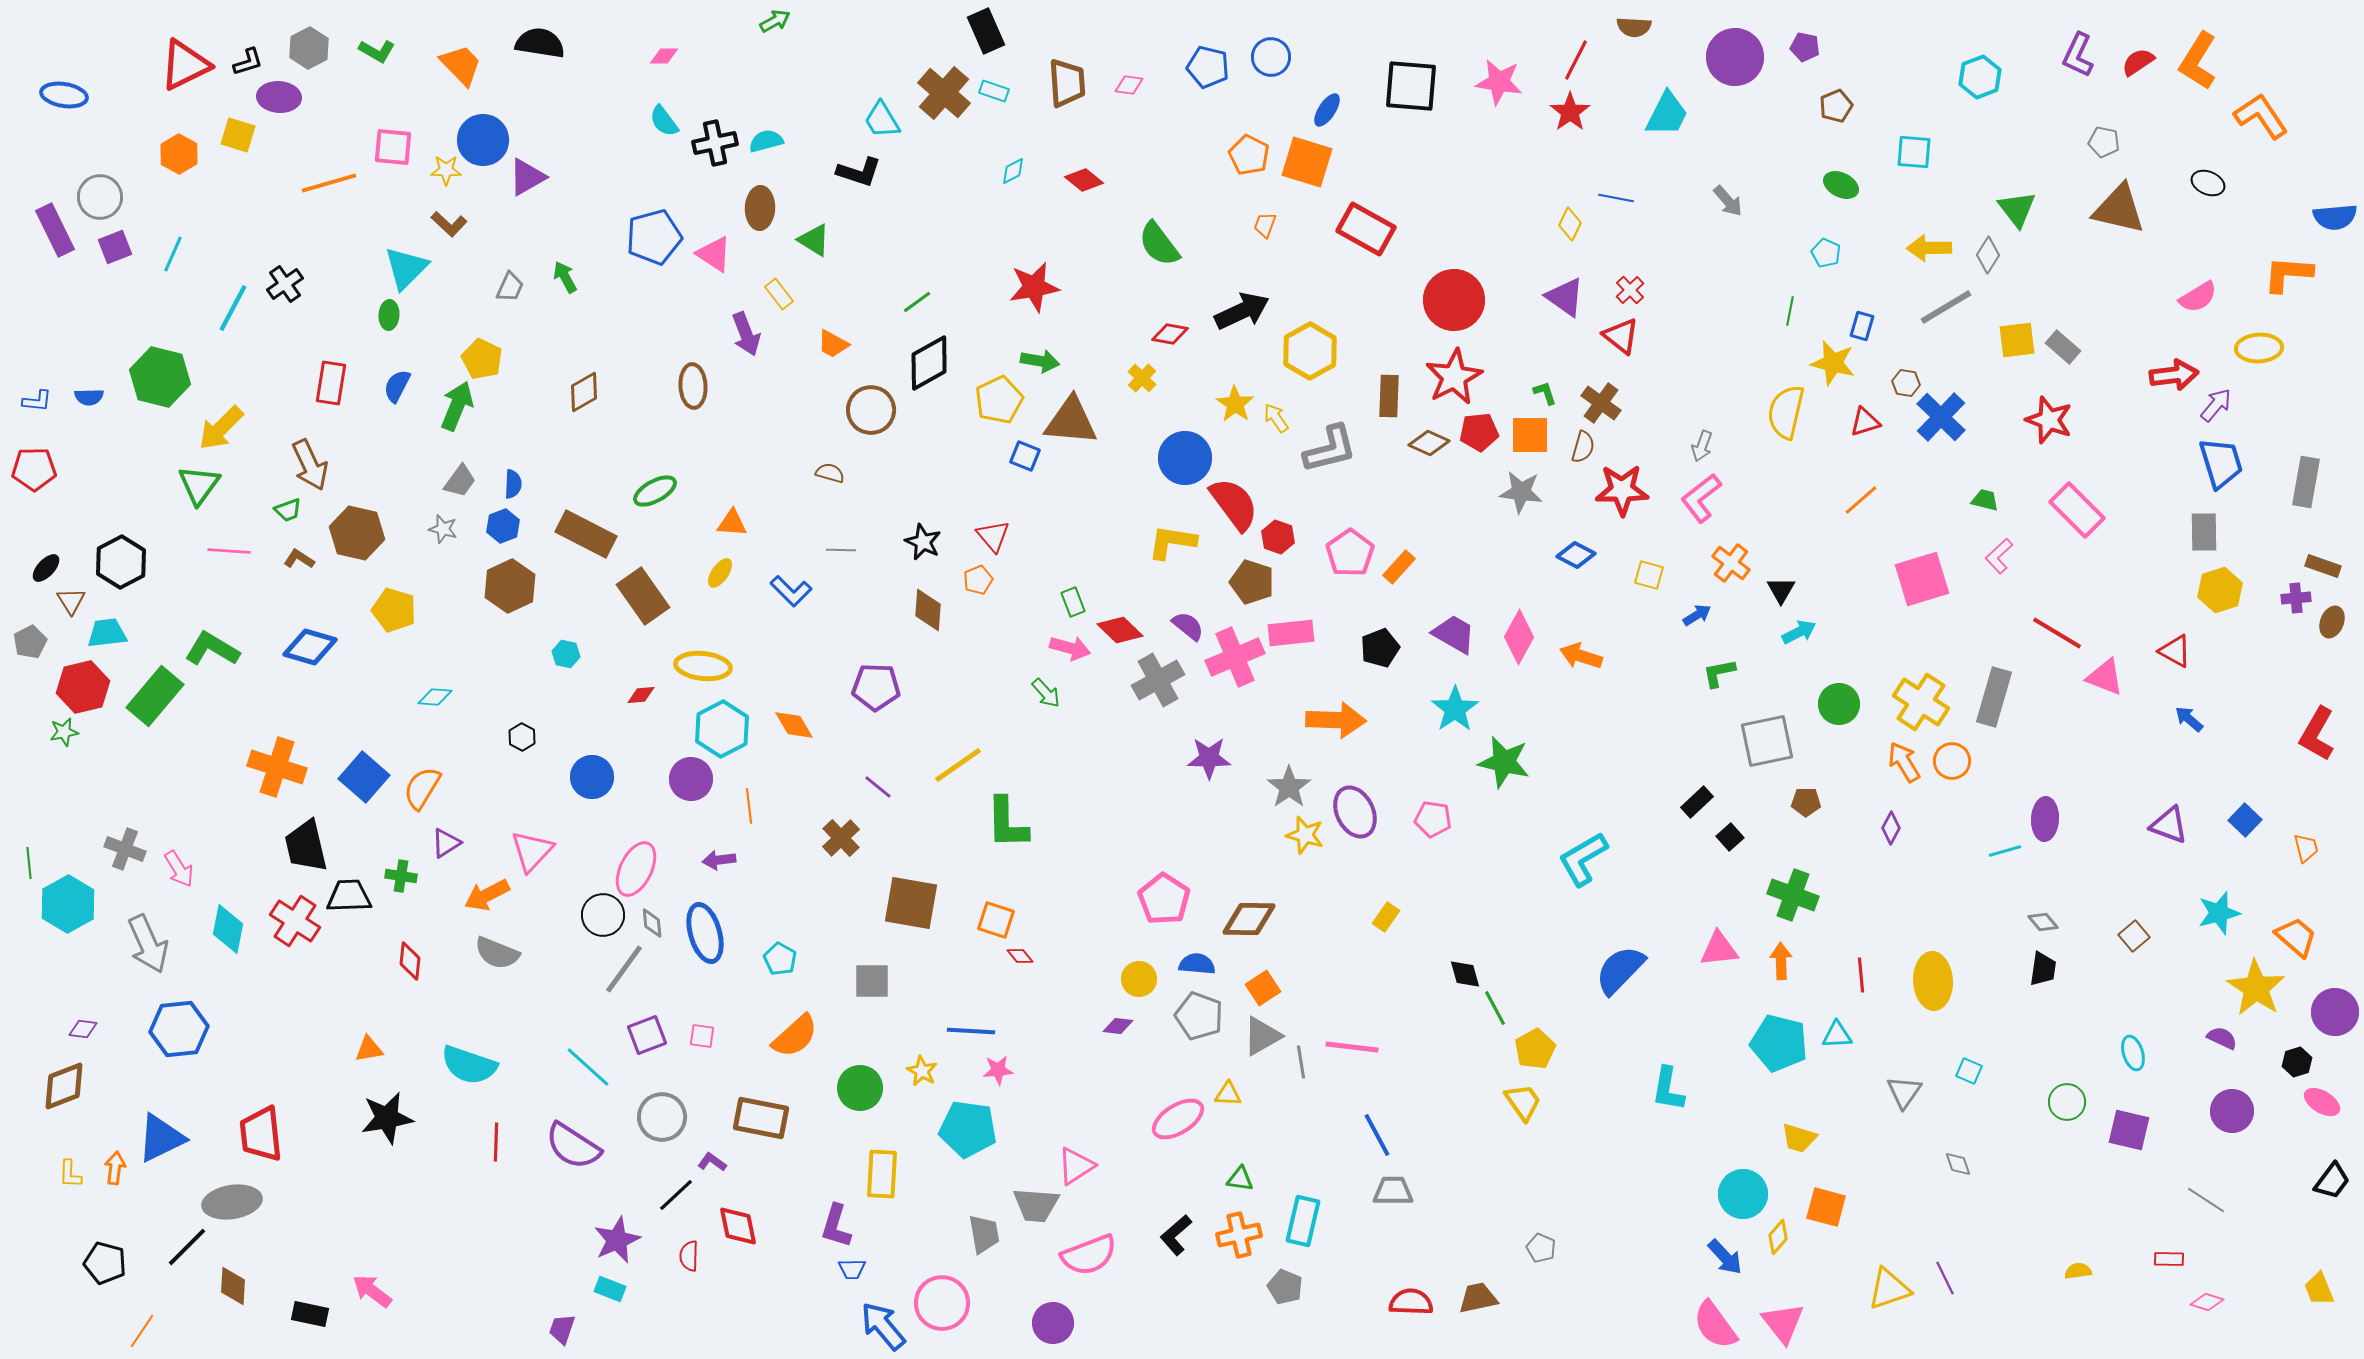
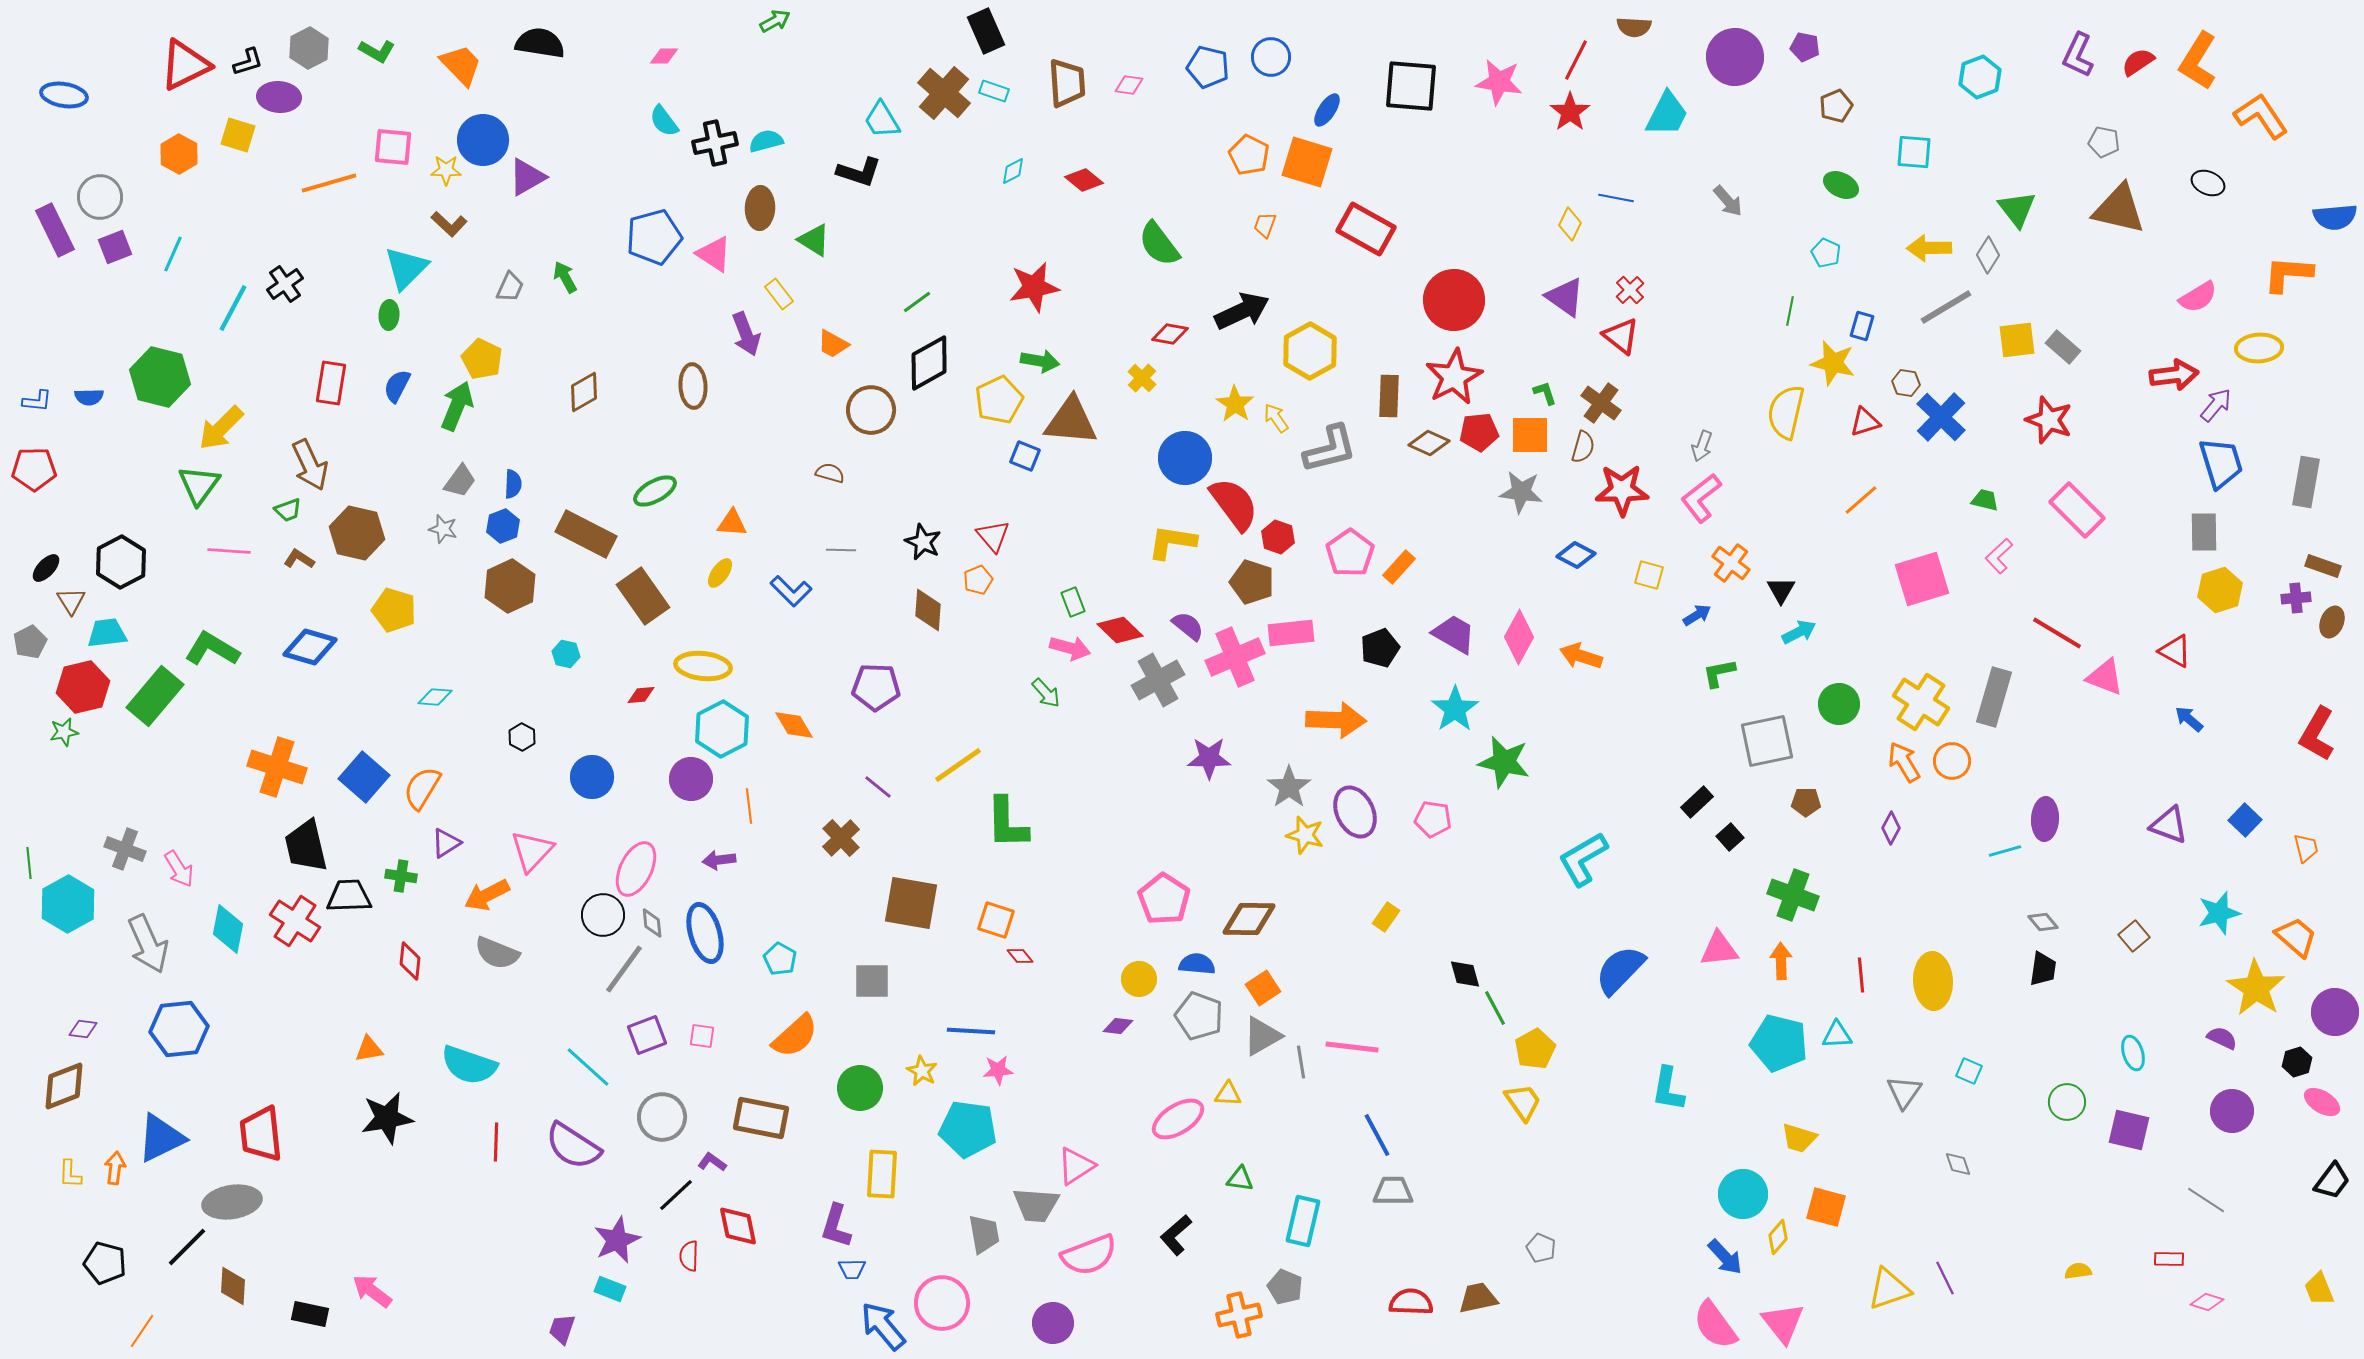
orange cross at (1239, 1235): moved 80 px down
